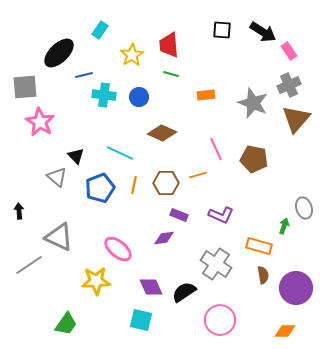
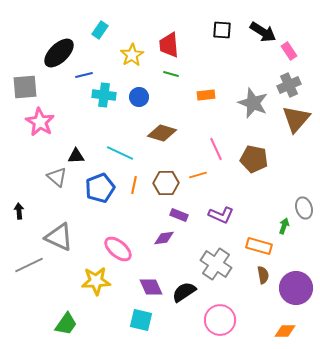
brown diamond at (162, 133): rotated 8 degrees counterclockwise
black triangle at (76, 156): rotated 48 degrees counterclockwise
gray line at (29, 265): rotated 8 degrees clockwise
